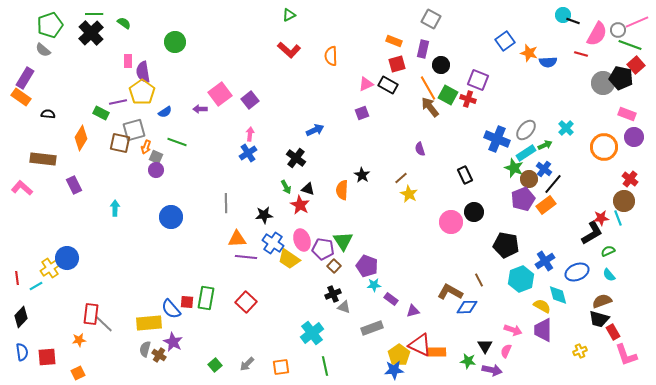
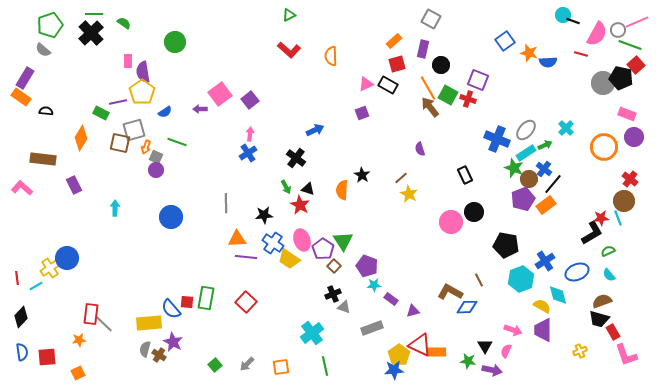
orange rectangle at (394, 41): rotated 63 degrees counterclockwise
black semicircle at (48, 114): moved 2 px left, 3 px up
purple pentagon at (323, 249): rotated 25 degrees clockwise
